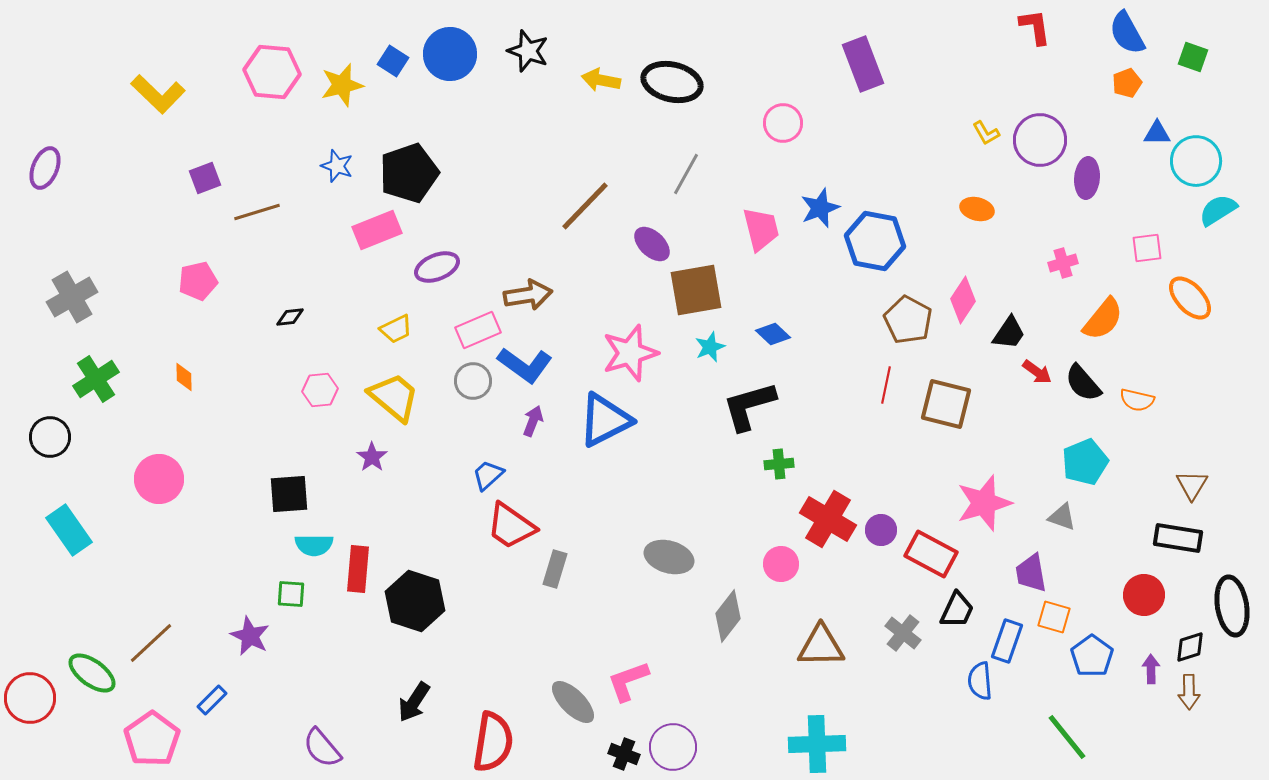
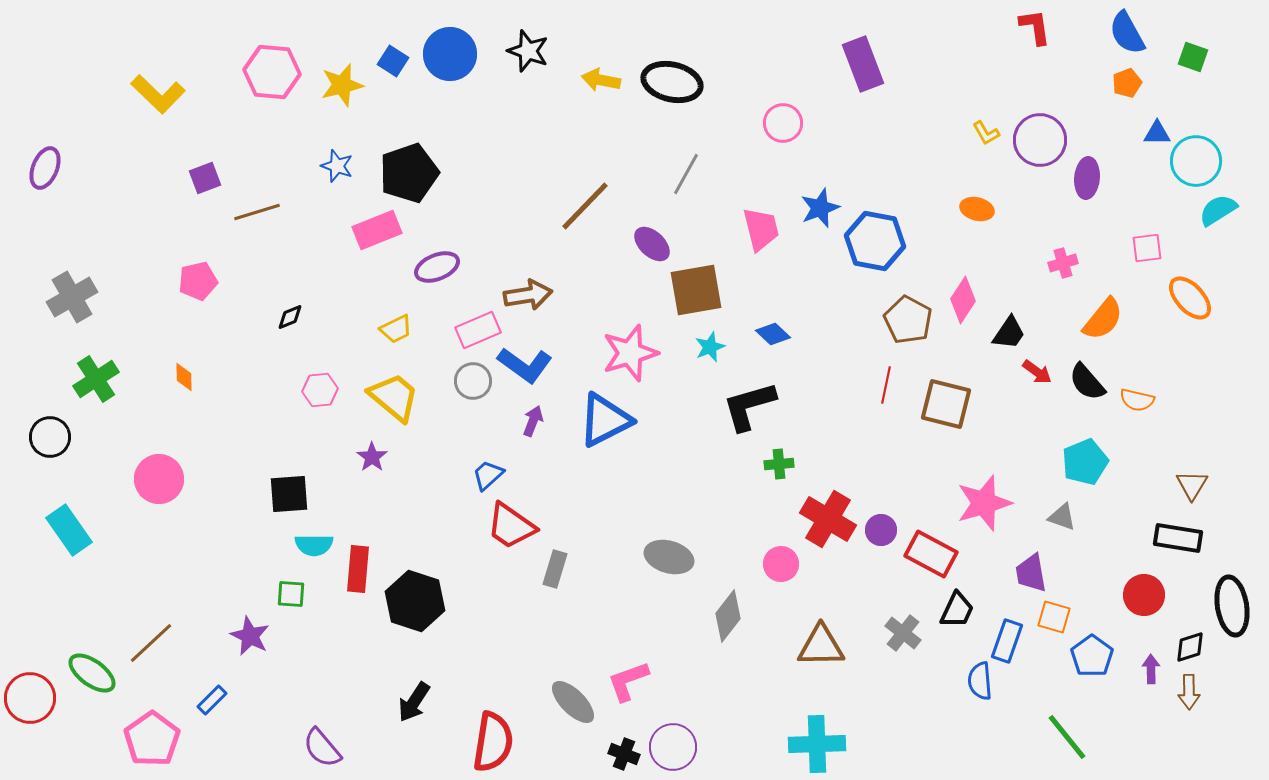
black diamond at (290, 317): rotated 16 degrees counterclockwise
black semicircle at (1083, 383): moved 4 px right, 1 px up
